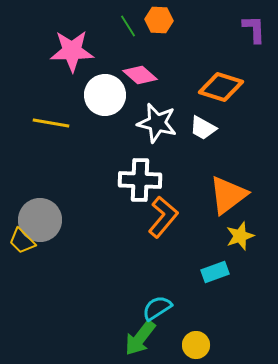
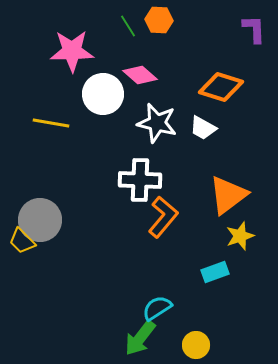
white circle: moved 2 px left, 1 px up
